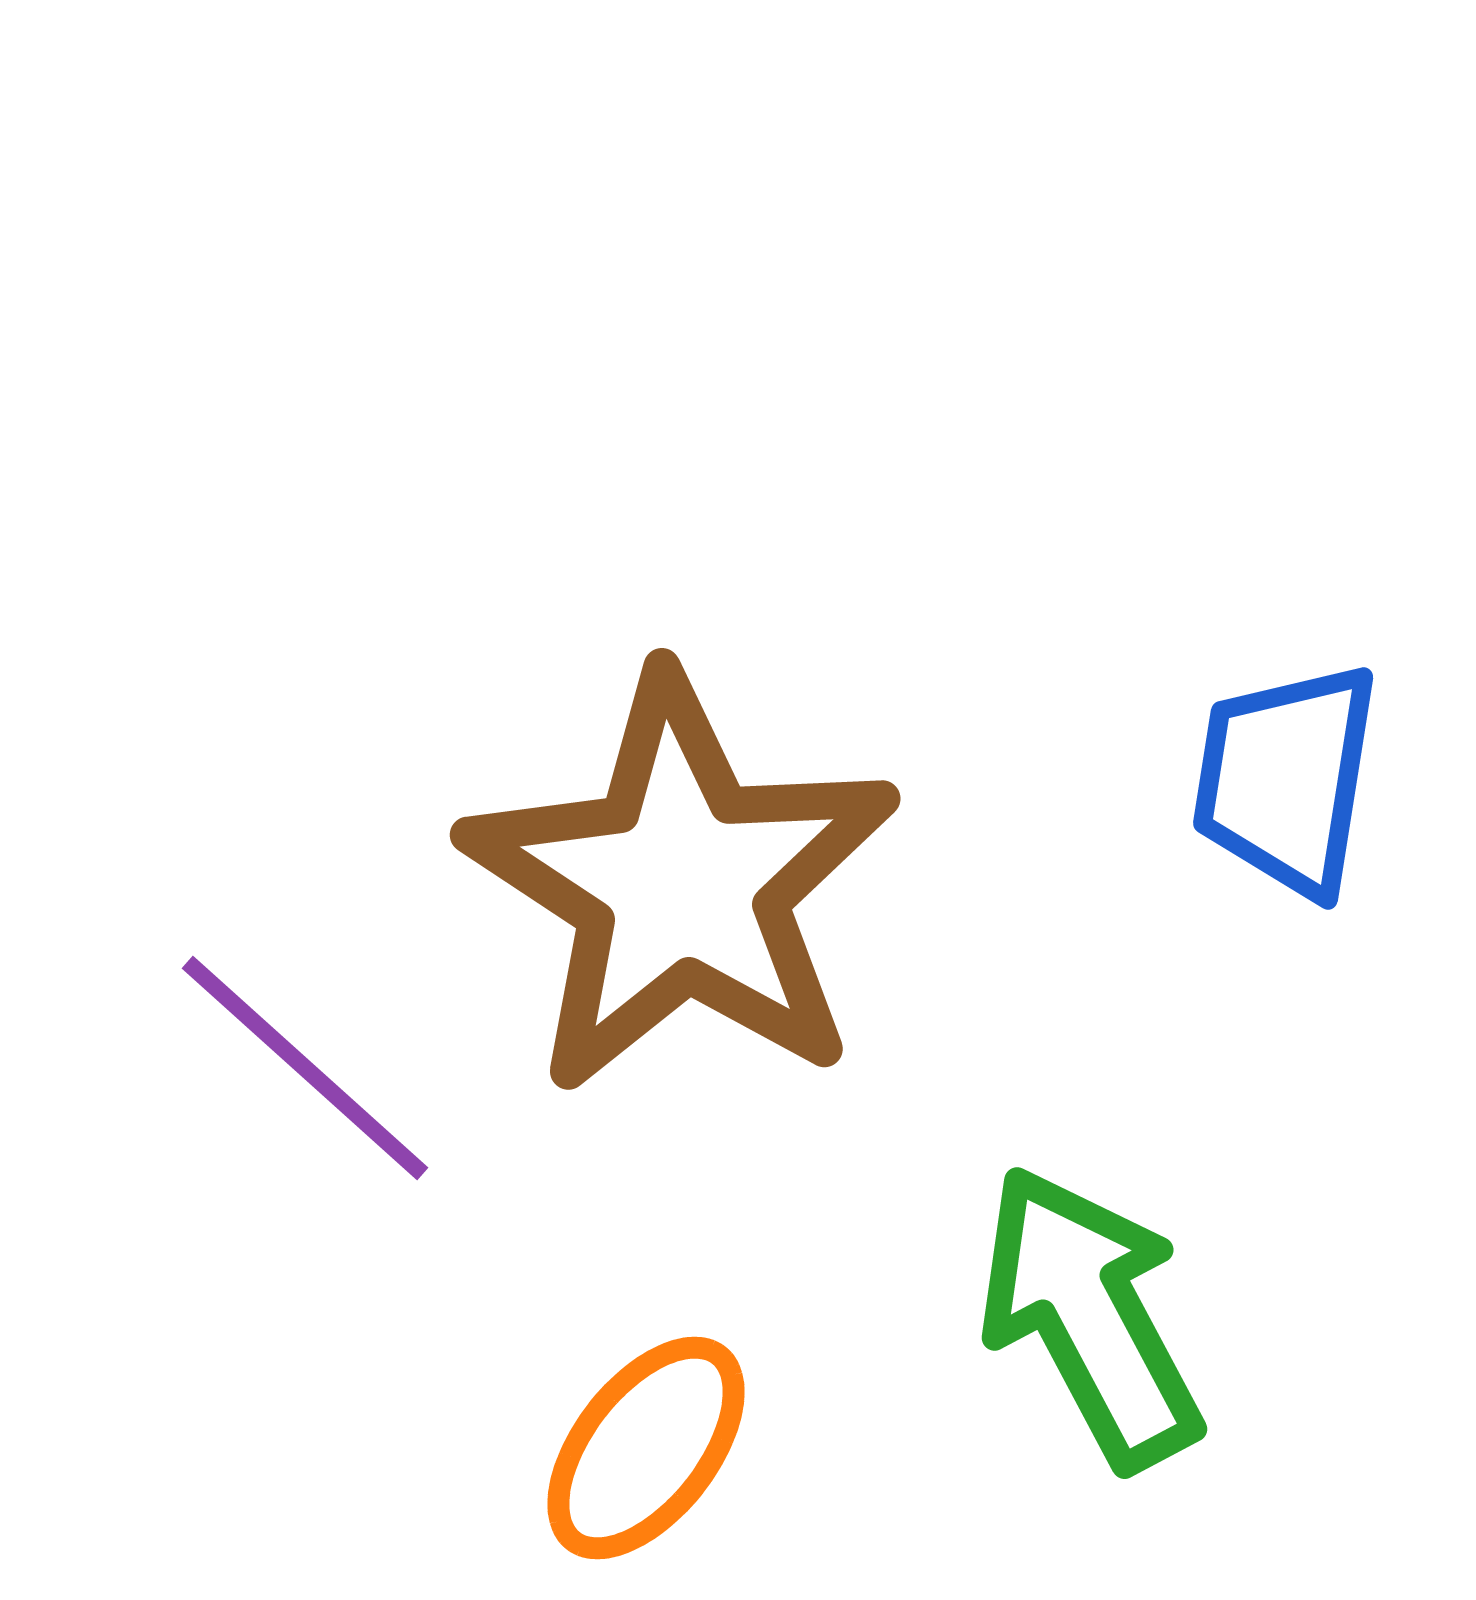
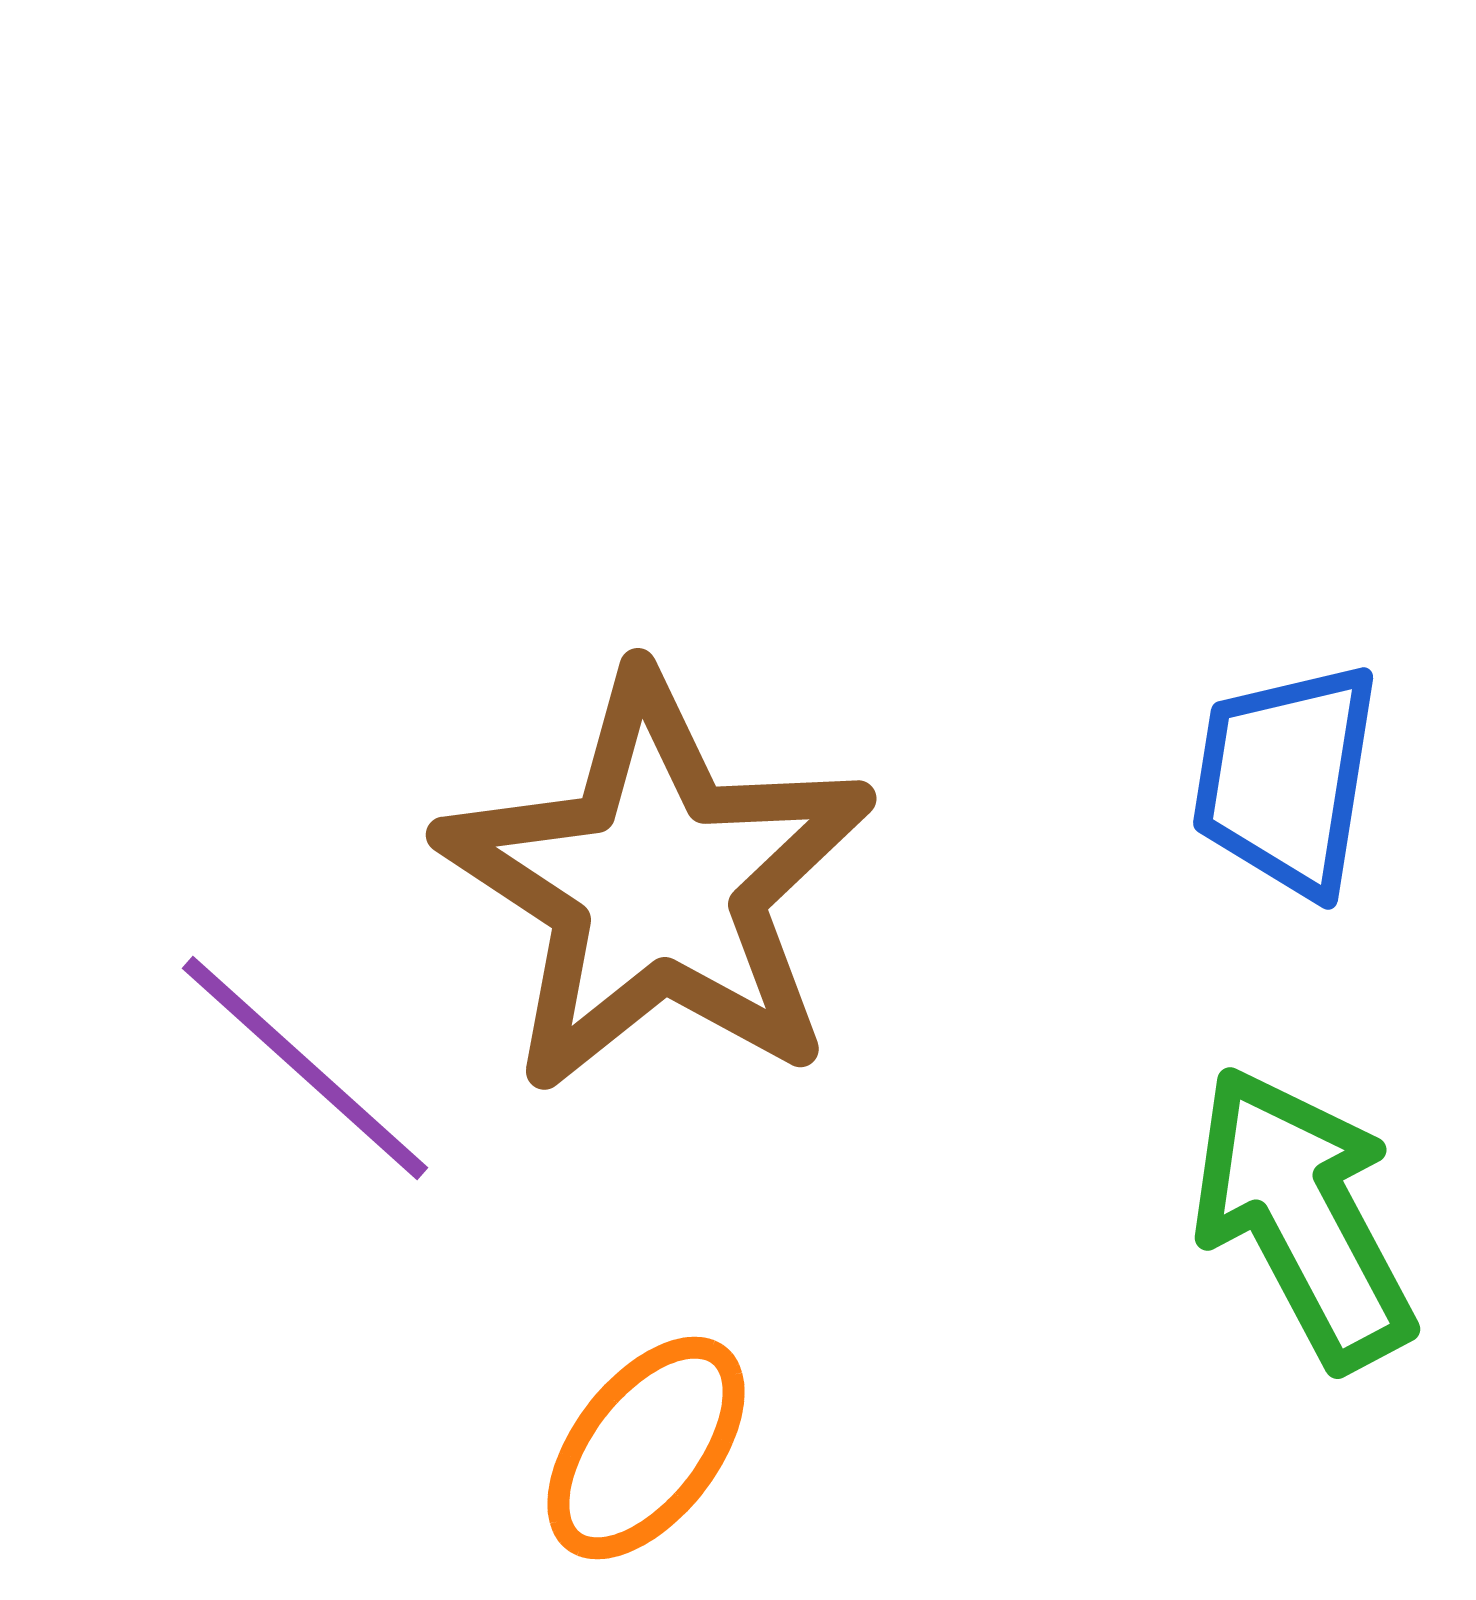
brown star: moved 24 px left
green arrow: moved 213 px right, 100 px up
